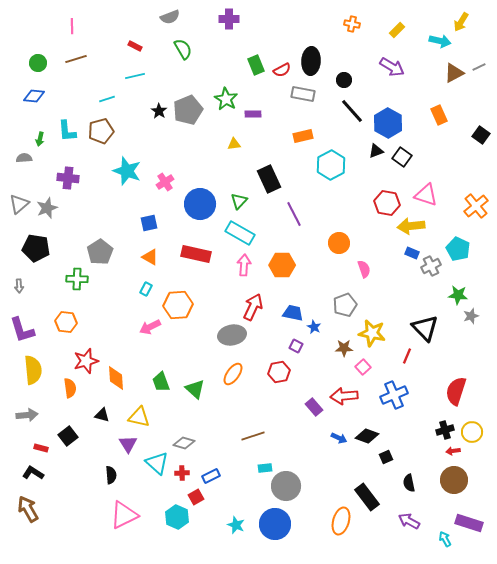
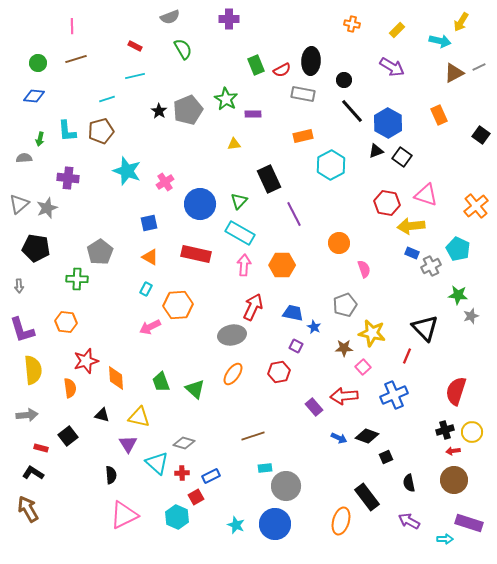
cyan arrow at (445, 539): rotated 119 degrees clockwise
